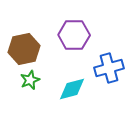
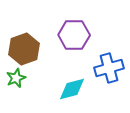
brown hexagon: rotated 8 degrees counterclockwise
green star: moved 14 px left, 2 px up
